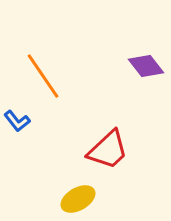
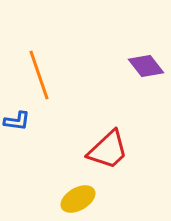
orange line: moved 4 px left, 1 px up; rotated 15 degrees clockwise
blue L-shape: rotated 44 degrees counterclockwise
